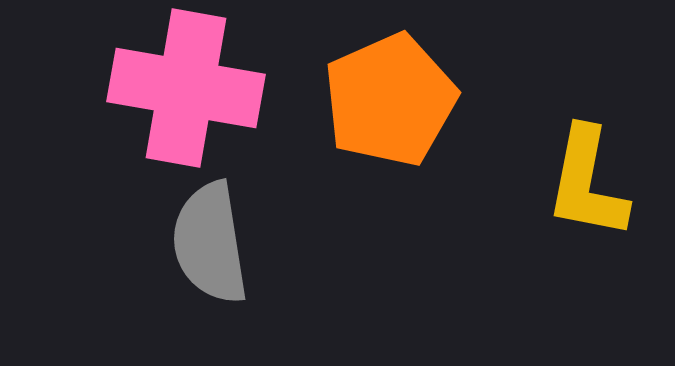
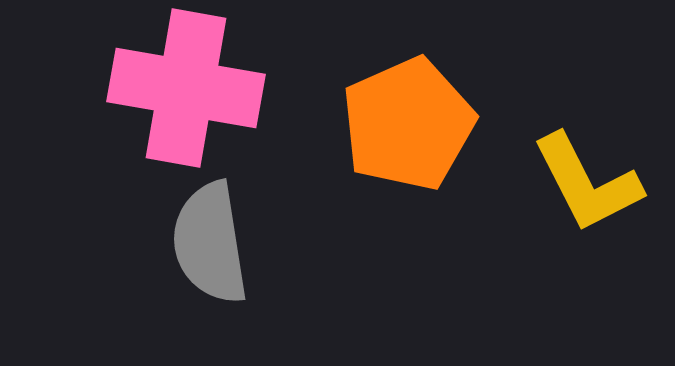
orange pentagon: moved 18 px right, 24 px down
yellow L-shape: rotated 38 degrees counterclockwise
